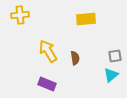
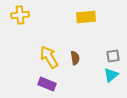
yellow rectangle: moved 2 px up
yellow arrow: moved 1 px right, 6 px down
gray square: moved 2 px left
